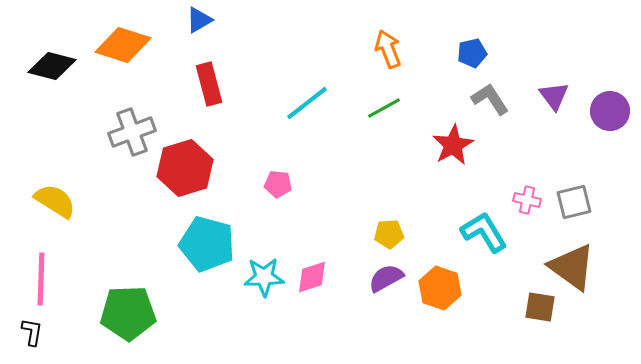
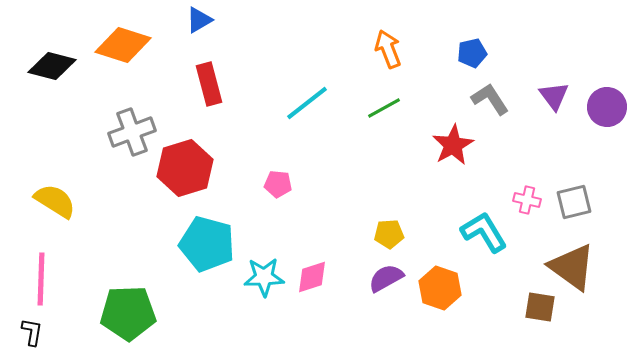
purple circle: moved 3 px left, 4 px up
